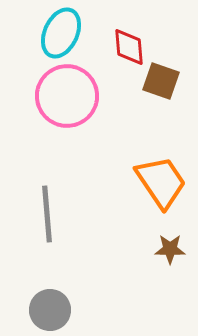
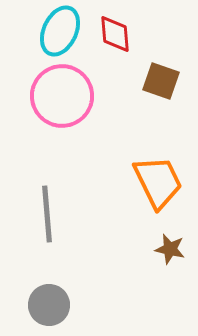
cyan ellipse: moved 1 px left, 2 px up
red diamond: moved 14 px left, 13 px up
pink circle: moved 5 px left
orange trapezoid: moved 3 px left; rotated 8 degrees clockwise
brown star: rotated 12 degrees clockwise
gray circle: moved 1 px left, 5 px up
